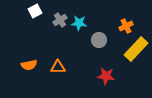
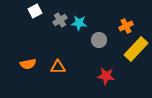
orange semicircle: moved 1 px left, 1 px up
